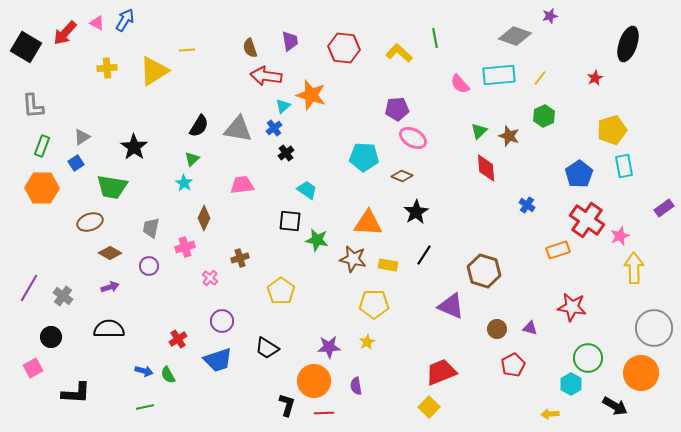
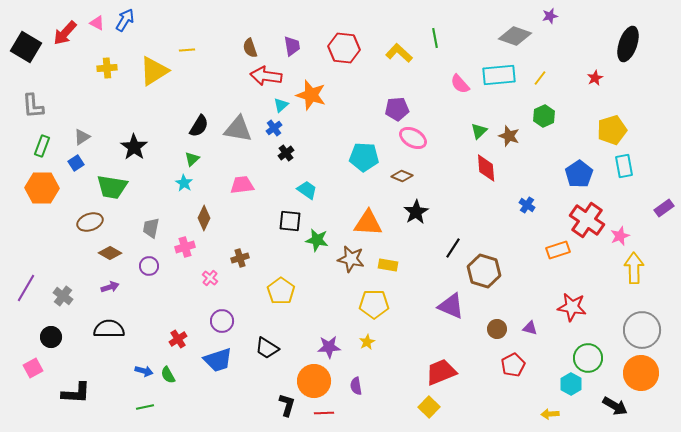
purple trapezoid at (290, 41): moved 2 px right, 5 px down
cyan triangle at (283, 106): moved 2 px left, 1 px up
black line at (424, 255): moved 29 px right, 7 px up
brown star at (353, 259): moved 2 px left
purple line at (29, 288): moved 3 px left
gray circle at (654, 328): moved 12 px left, 2 px down
